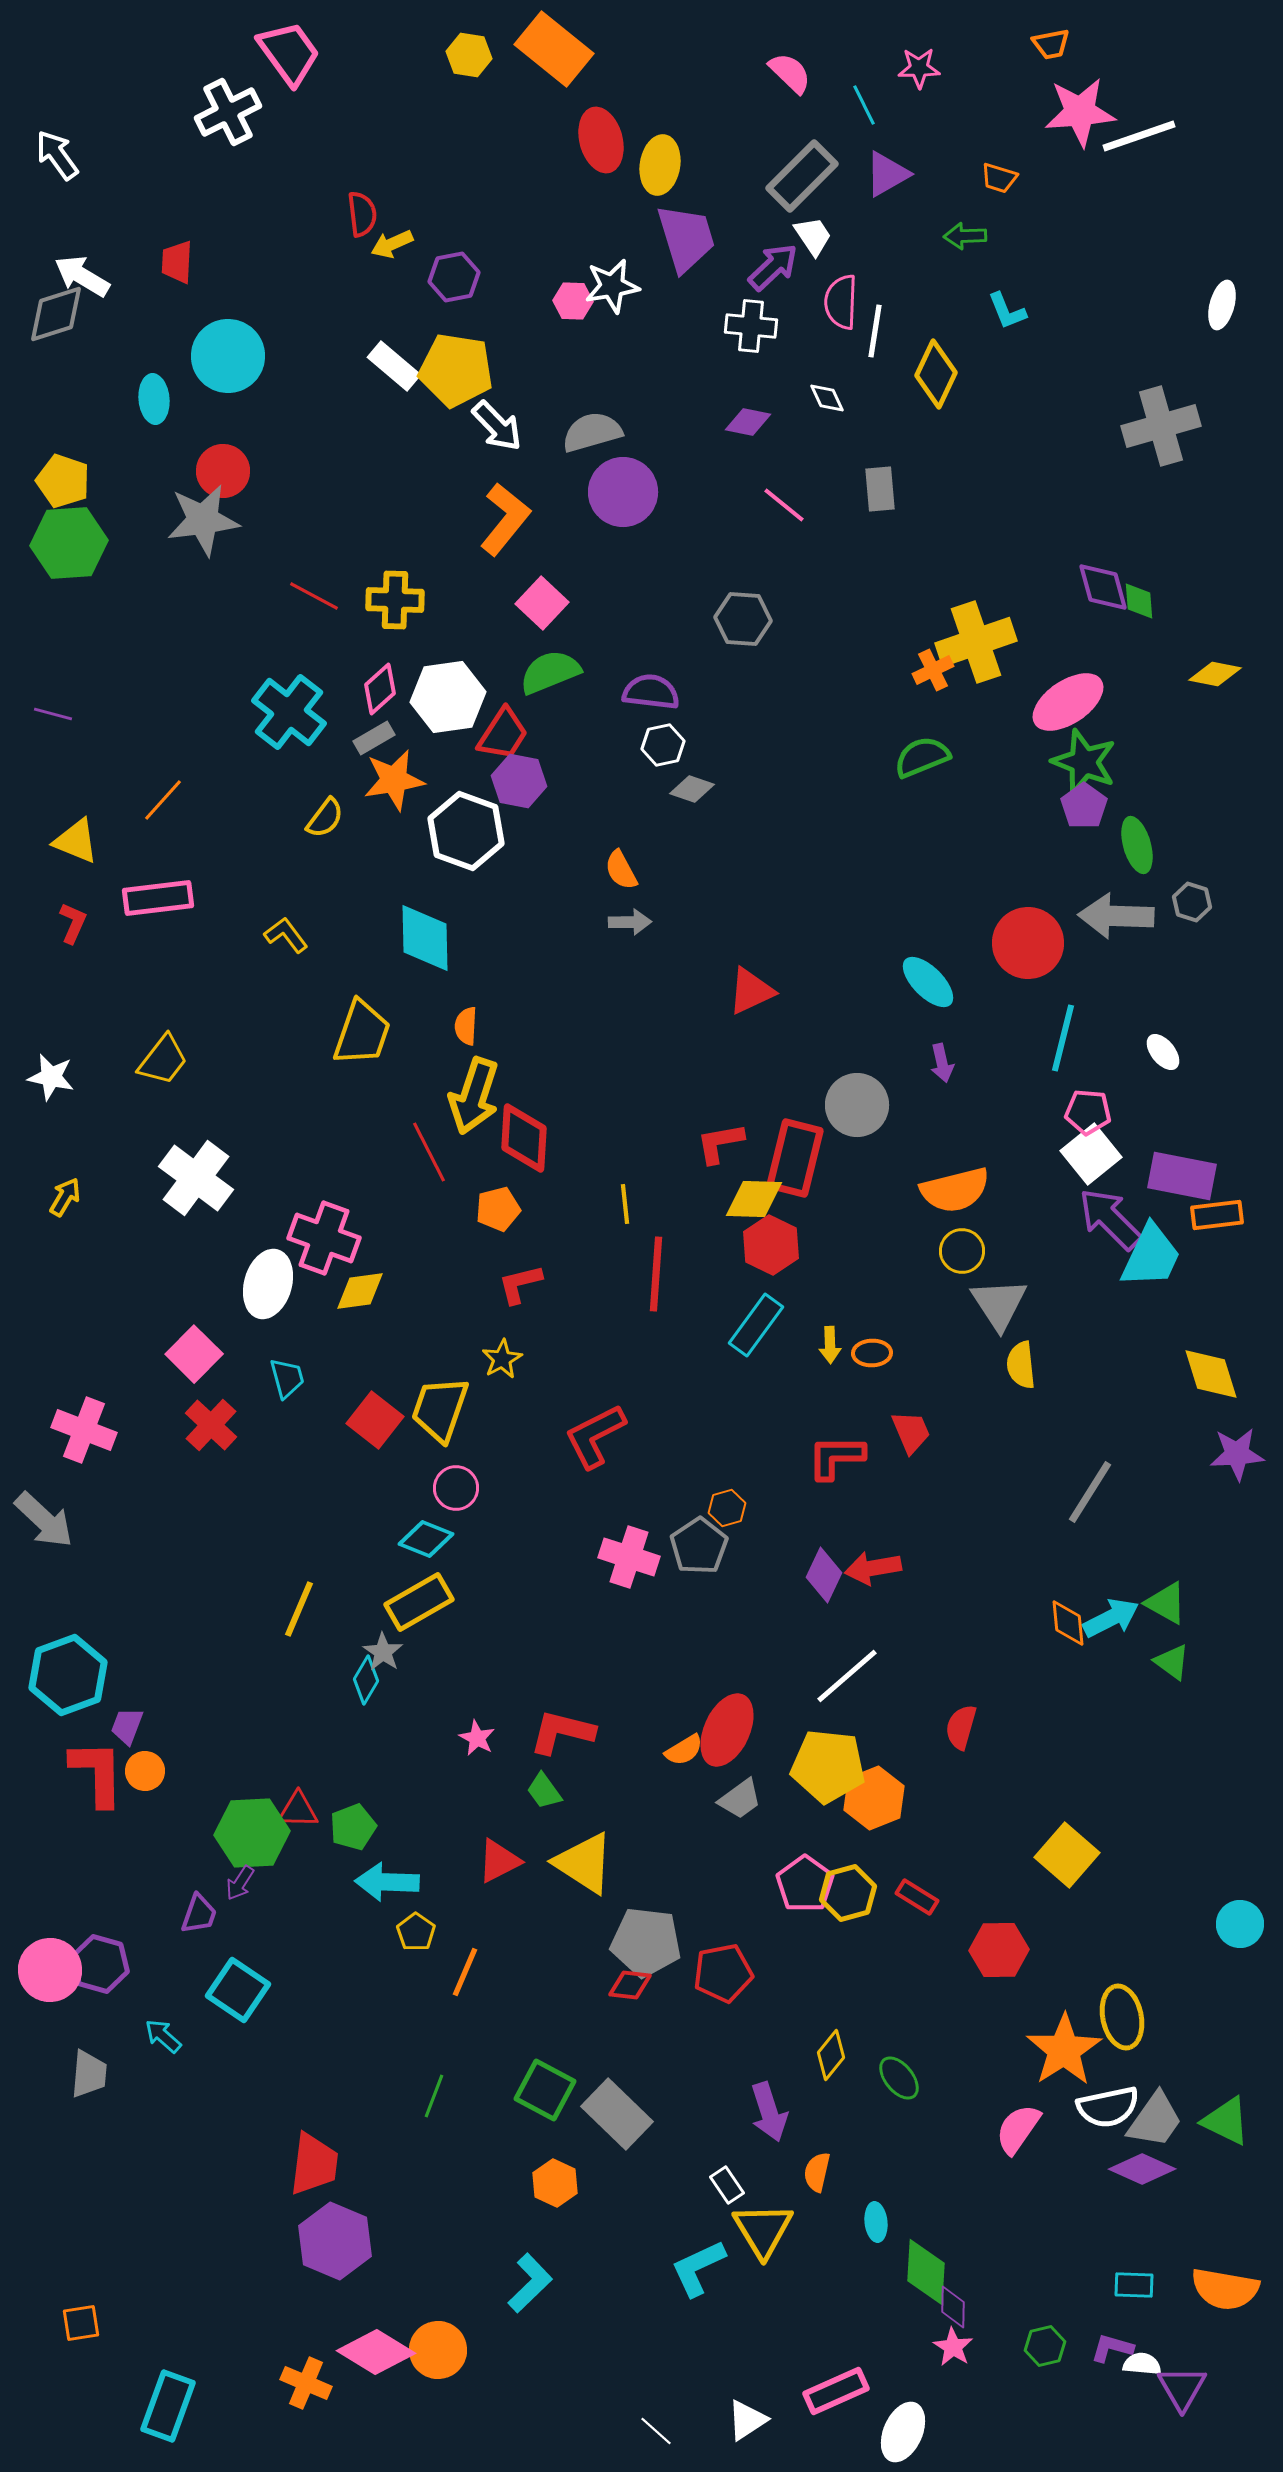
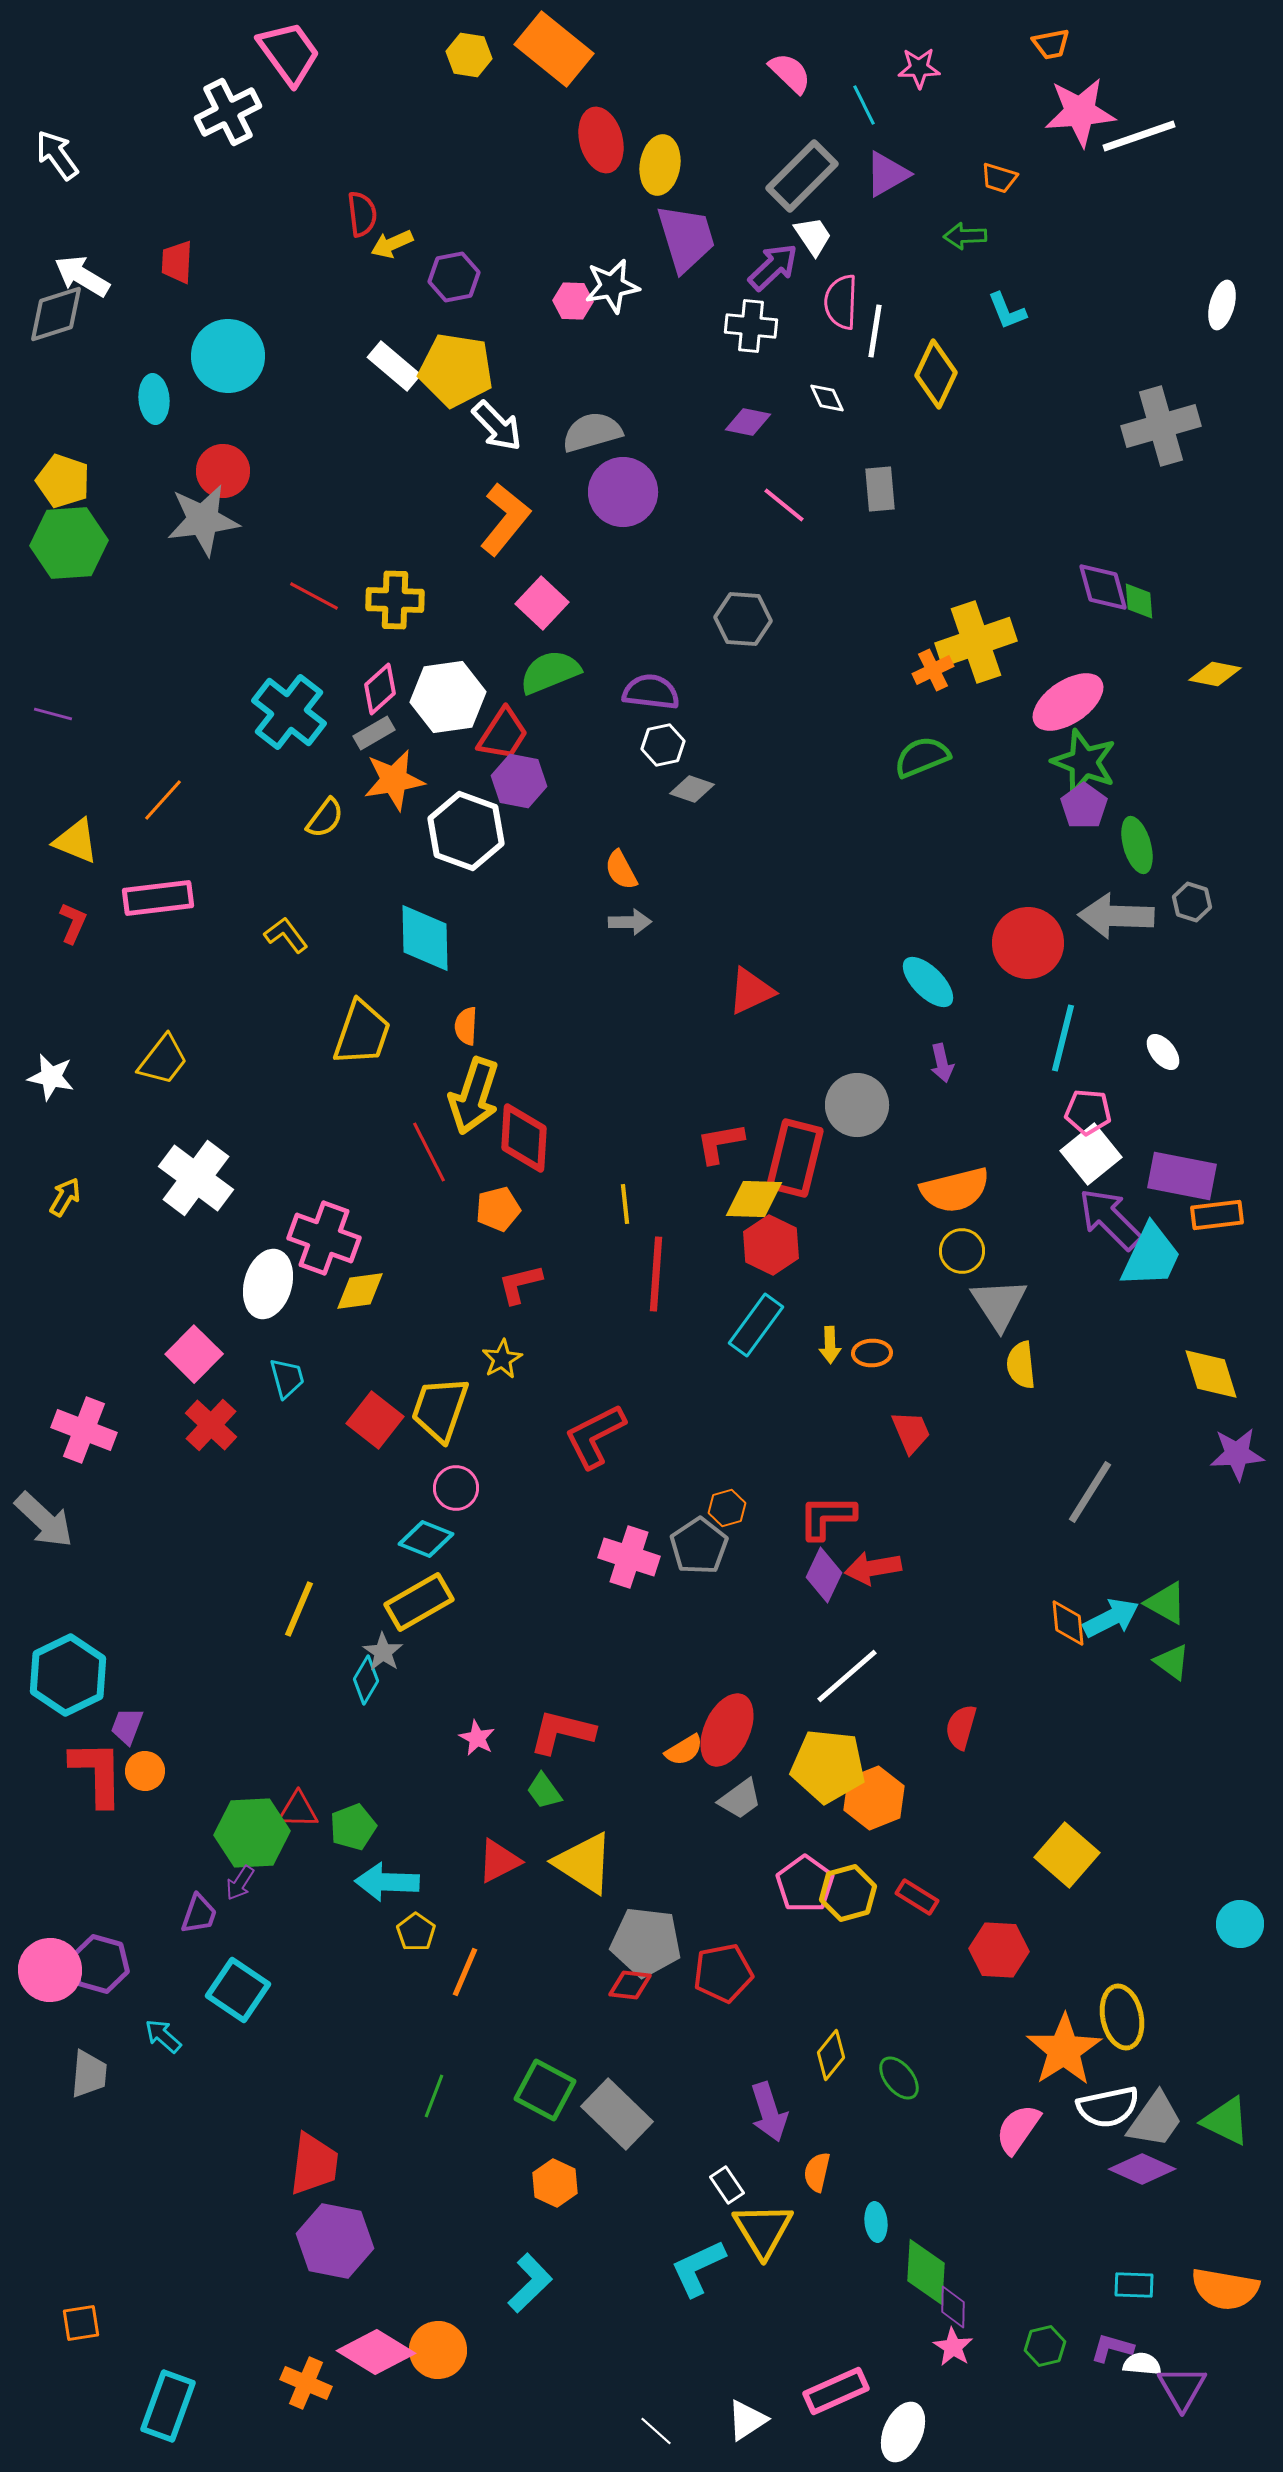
gray rectangle at (374, 738): moved 5 px up
red L-shape at (836, 1457): moved 9 px left, 60 px down
cyan hexagon at (68, 1675): rotated 6 degrees counterclockwise
red hexagon at (999, 1950): rotated 4 degrees clockwise
purple hexagon at (335, 2241): rotated 12 degrees counterclockwise
